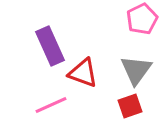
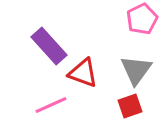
purple rectangle: moved 1 px left; rotated 18 degrees counterclockwise
